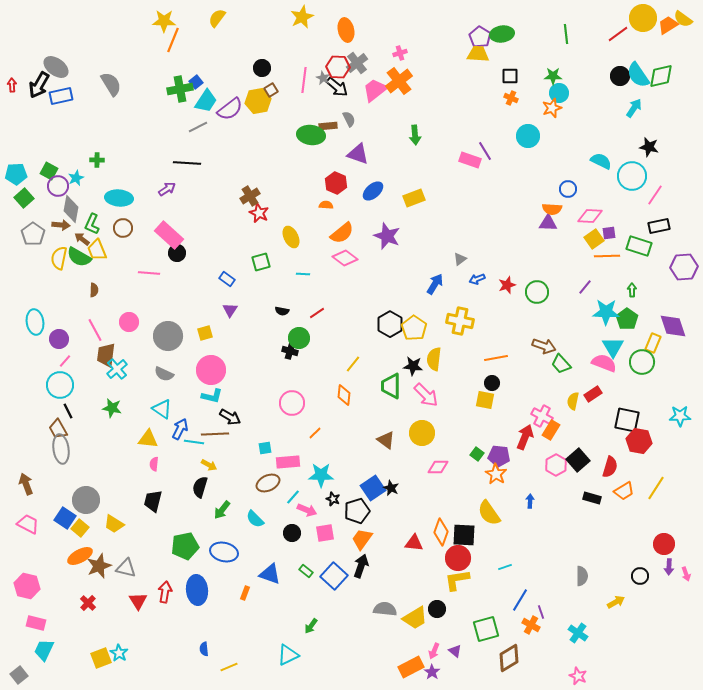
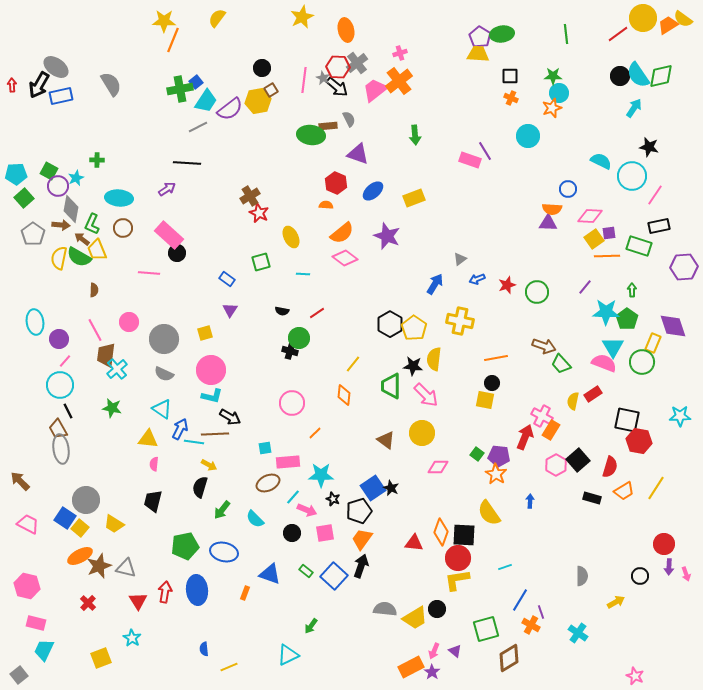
gray circle at (168, 336): moved 4 px left, 3 px down
brown arrow at (26, 484): moved 6 px left, 3 px up; rotated 25 degrees counterclockwise
black pentagon at (357, 511): moved 2 px right
cyan star at (119, 653): moved 13 px right, 15 px up
pink star at (578, 676): moved 57 px right
